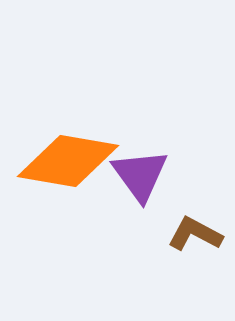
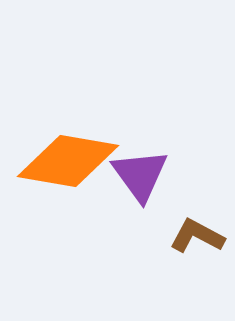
brown L-shape: moved 2 px right, 2 px down
